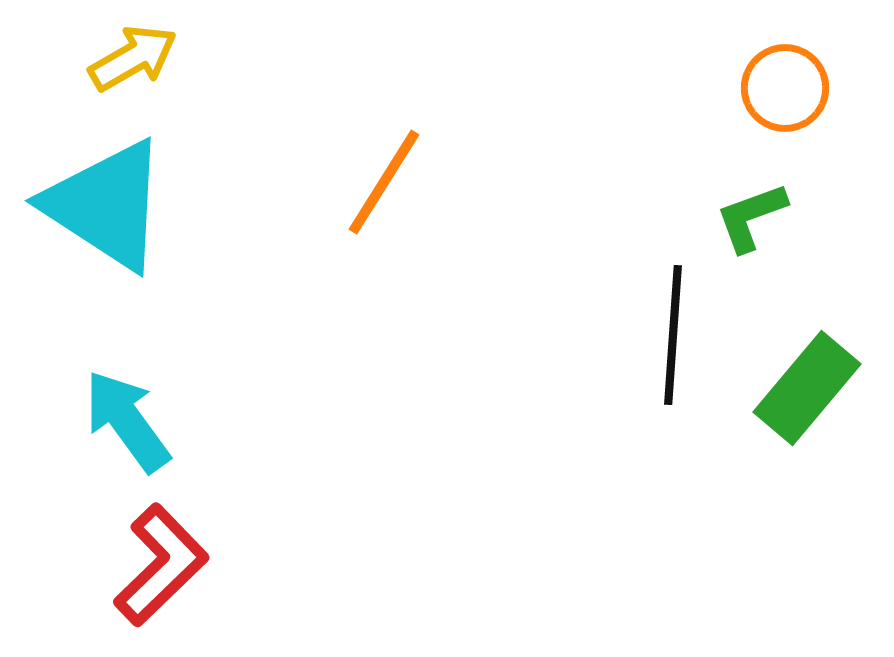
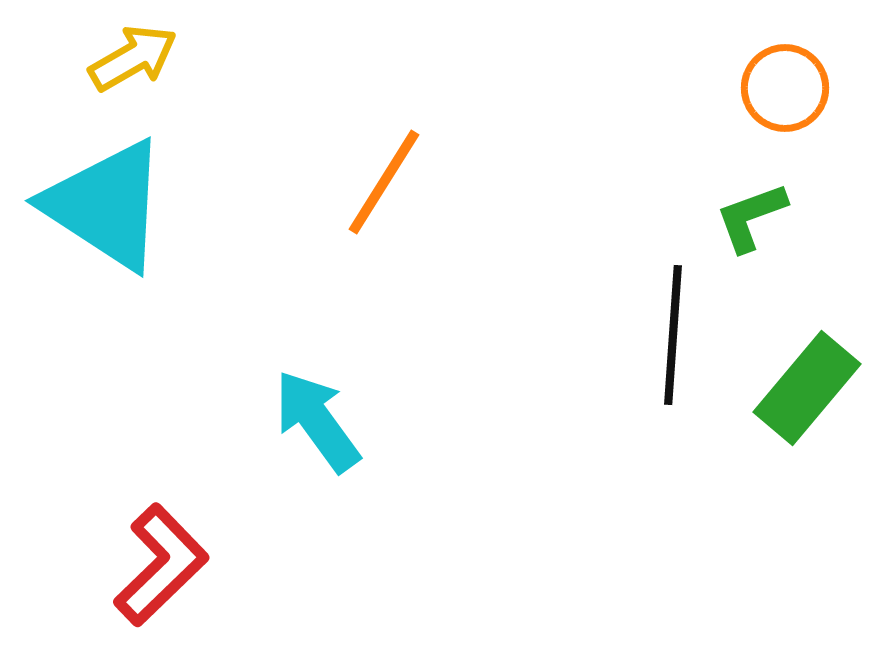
cyan arrow: moved 190 px right
